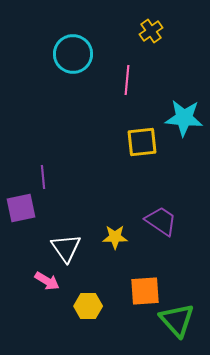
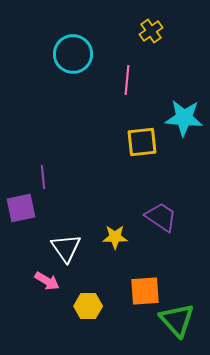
purple trapezoid: moved 4 px up
